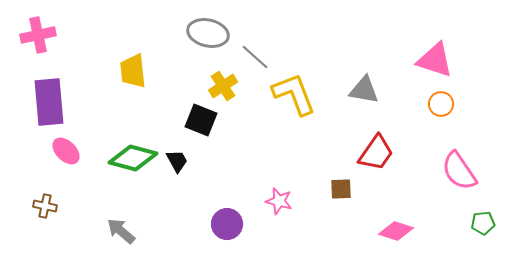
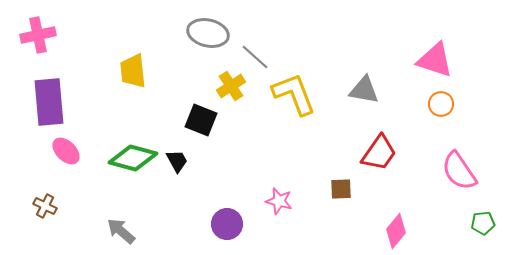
yellow cross: moved 8 px right
red trapezoid: moved 3 px right
brown cross: rotated 15 degrees clockwise
pink diamond: rotated 68 degrees counterclockwise
